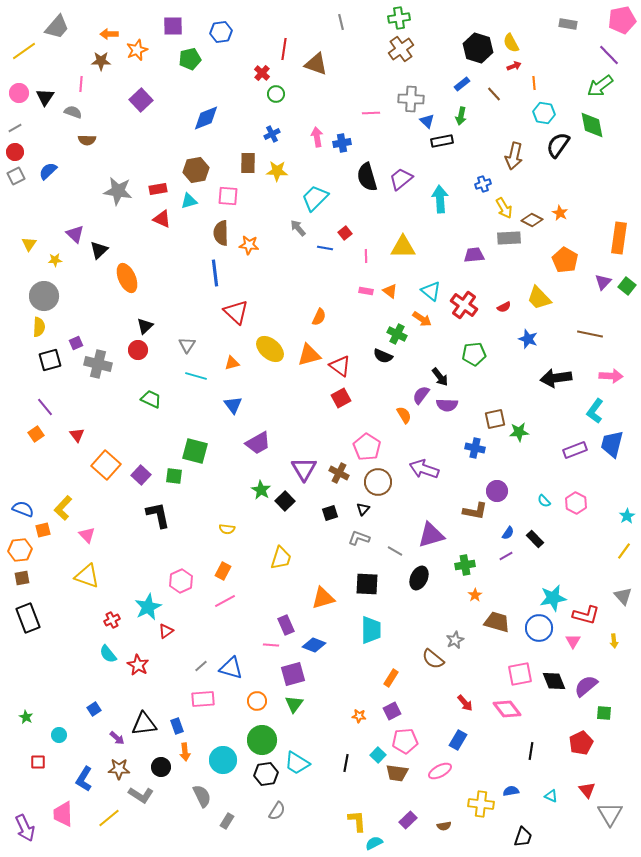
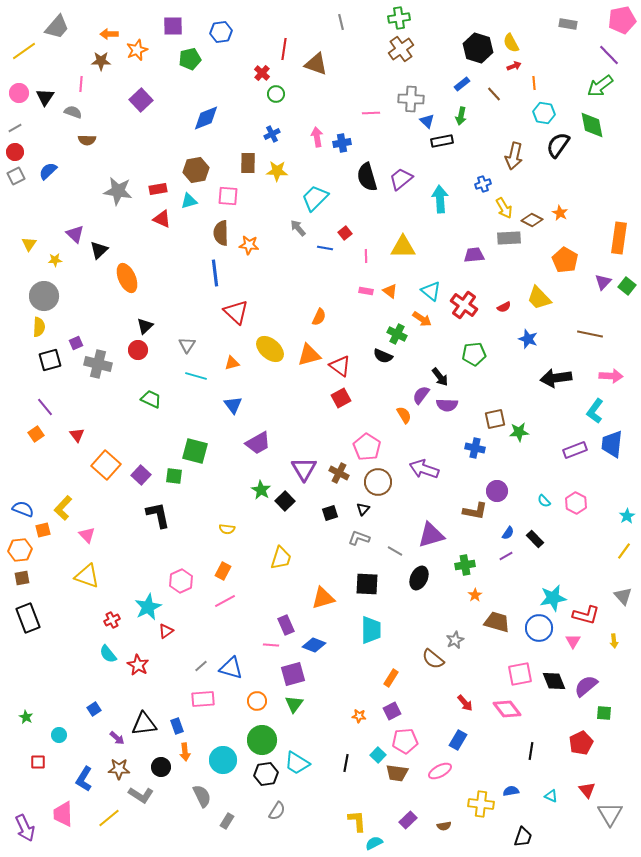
blue trapezoid at (612, 444): rotated 8 degrees counterclockwise
